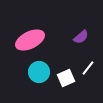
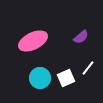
pink ellipse: moved 3 px right, 1 px down
cyan circle: moved 1 px right, 6 px down
